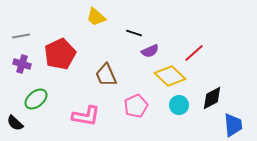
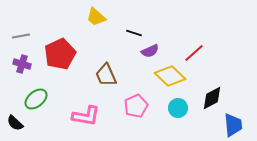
cyan circle: moved 1 px left, 3 px down
